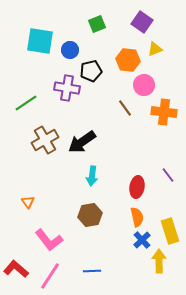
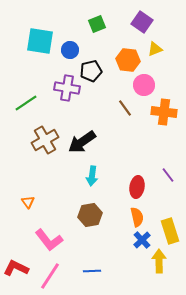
red L-shape: moved 1 px up; rotated 15 degrees counterclockwise
